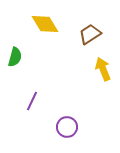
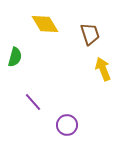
brown trapezoid: rotated 105 degrees clockwise
purple line: moved 1 px right, 1 px down; rotated 66 degrees counterclockwise
purple circle: moved 2 px up
